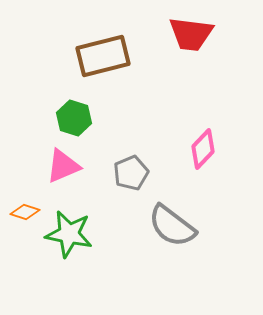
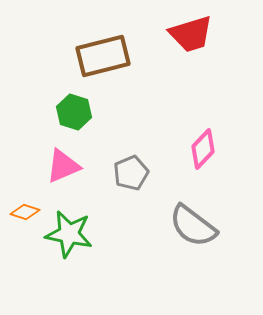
red trapezoid: rotated 24 degrees counterclockwise
green hexagon: moved 6 px up
gray semicircle: moved 21 px right
